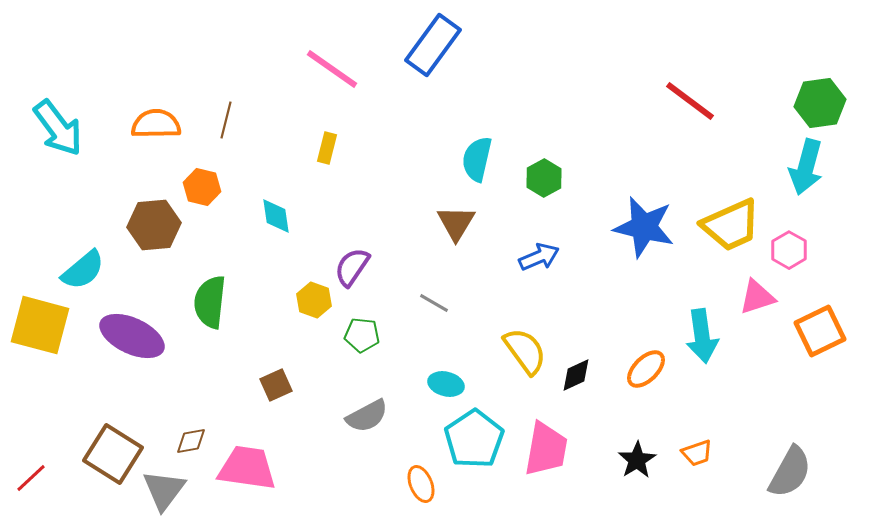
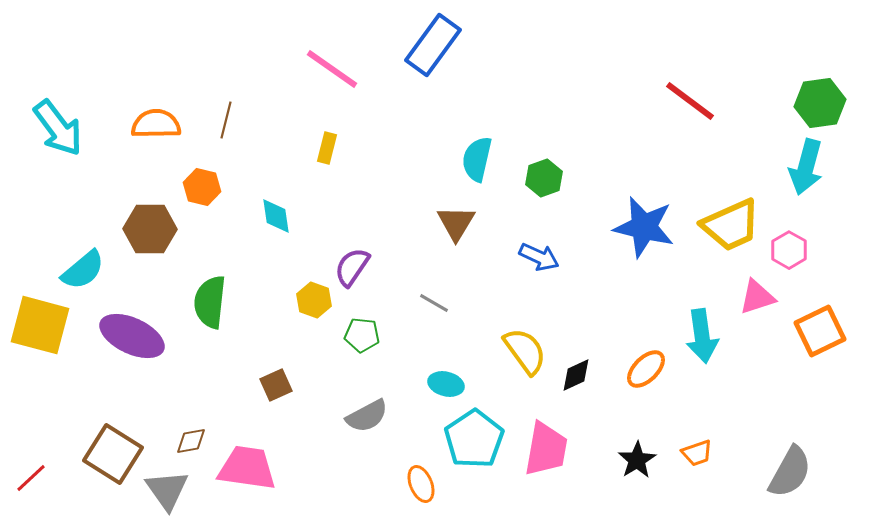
green hexagon at (544, 178): rotated 9 degrees clockwise
brown hexagon at (154, 225): moved 4 px left, 4 px down; rotated 6 degrees clockwise
blue arrow at (539, 257): rotated 48 degrees clockwise
gray triangle at (164, 490): moved 3 px right; rotated 12 degrees counterclockwise
